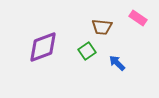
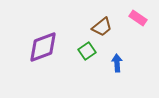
brown trapezoid: rotated 45 degrees counterclockwise
blue arrow: rotated 42 degrees clockwise
